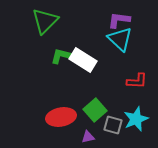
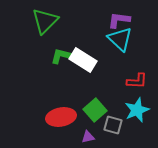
cyan star: moved 1 px right, 9 px up
